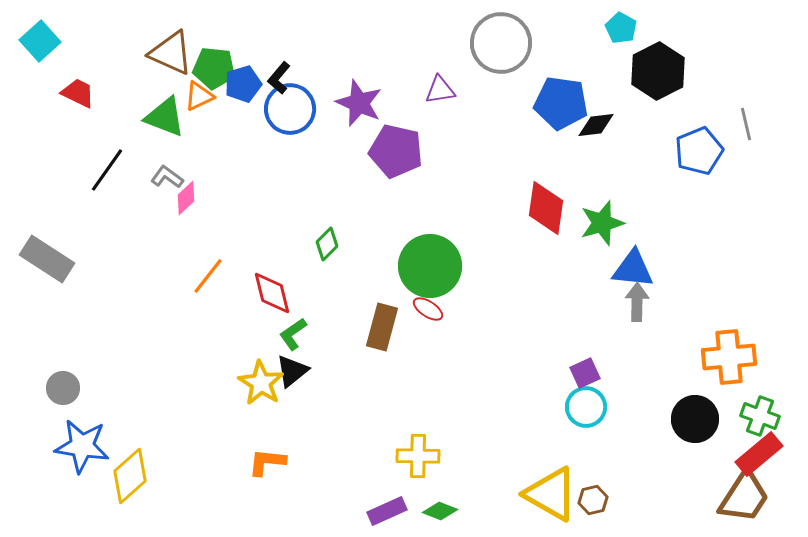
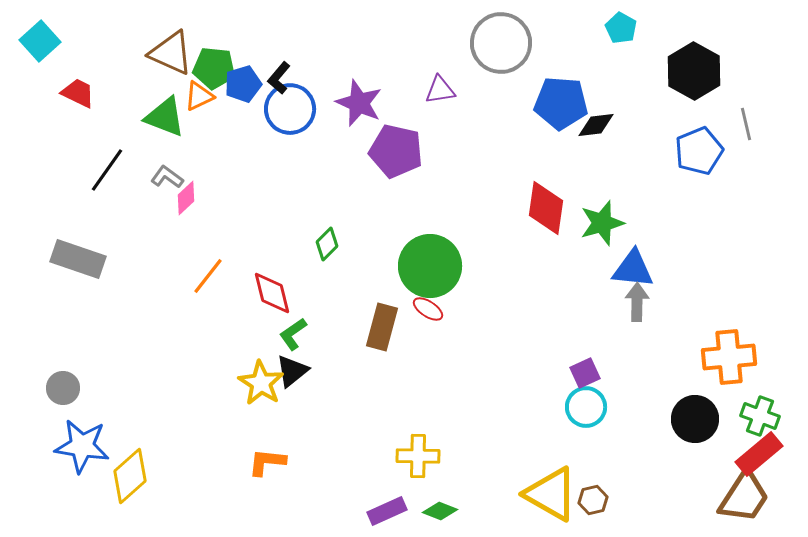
black hexagon at (658, 71): moved 36 px right; rotated 4 degrees counterclockwise
blue pentagon at (561, 103): rotated 4 degrees counterclockwise
gray rectangle at (47, 259): moved 31 px right; rotated 14 degrees counterclockwise
